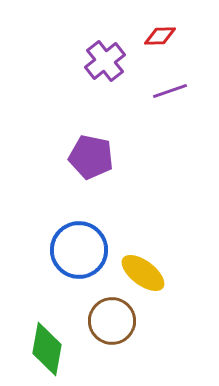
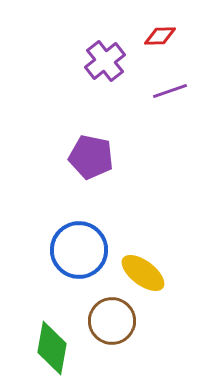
green diamond: moved 5 px right, 1 px up
